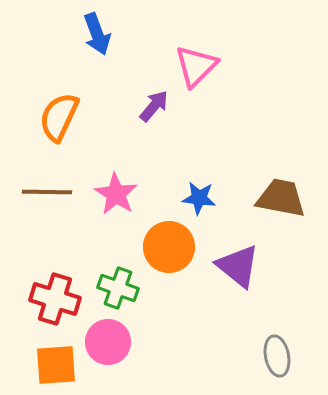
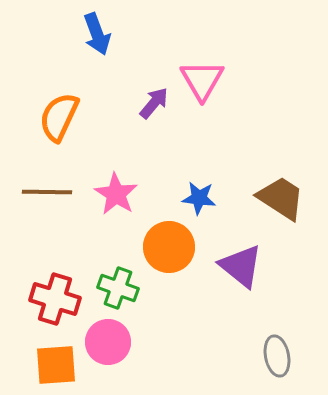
pink triangle: moved 6 px right, 14 px down; rotated 15 degrees counterclockwise
purple arrow: moved 3 px up
brown trapezoid: rotated 22 degrees clockwise
purple triangle: moved 3 px right
